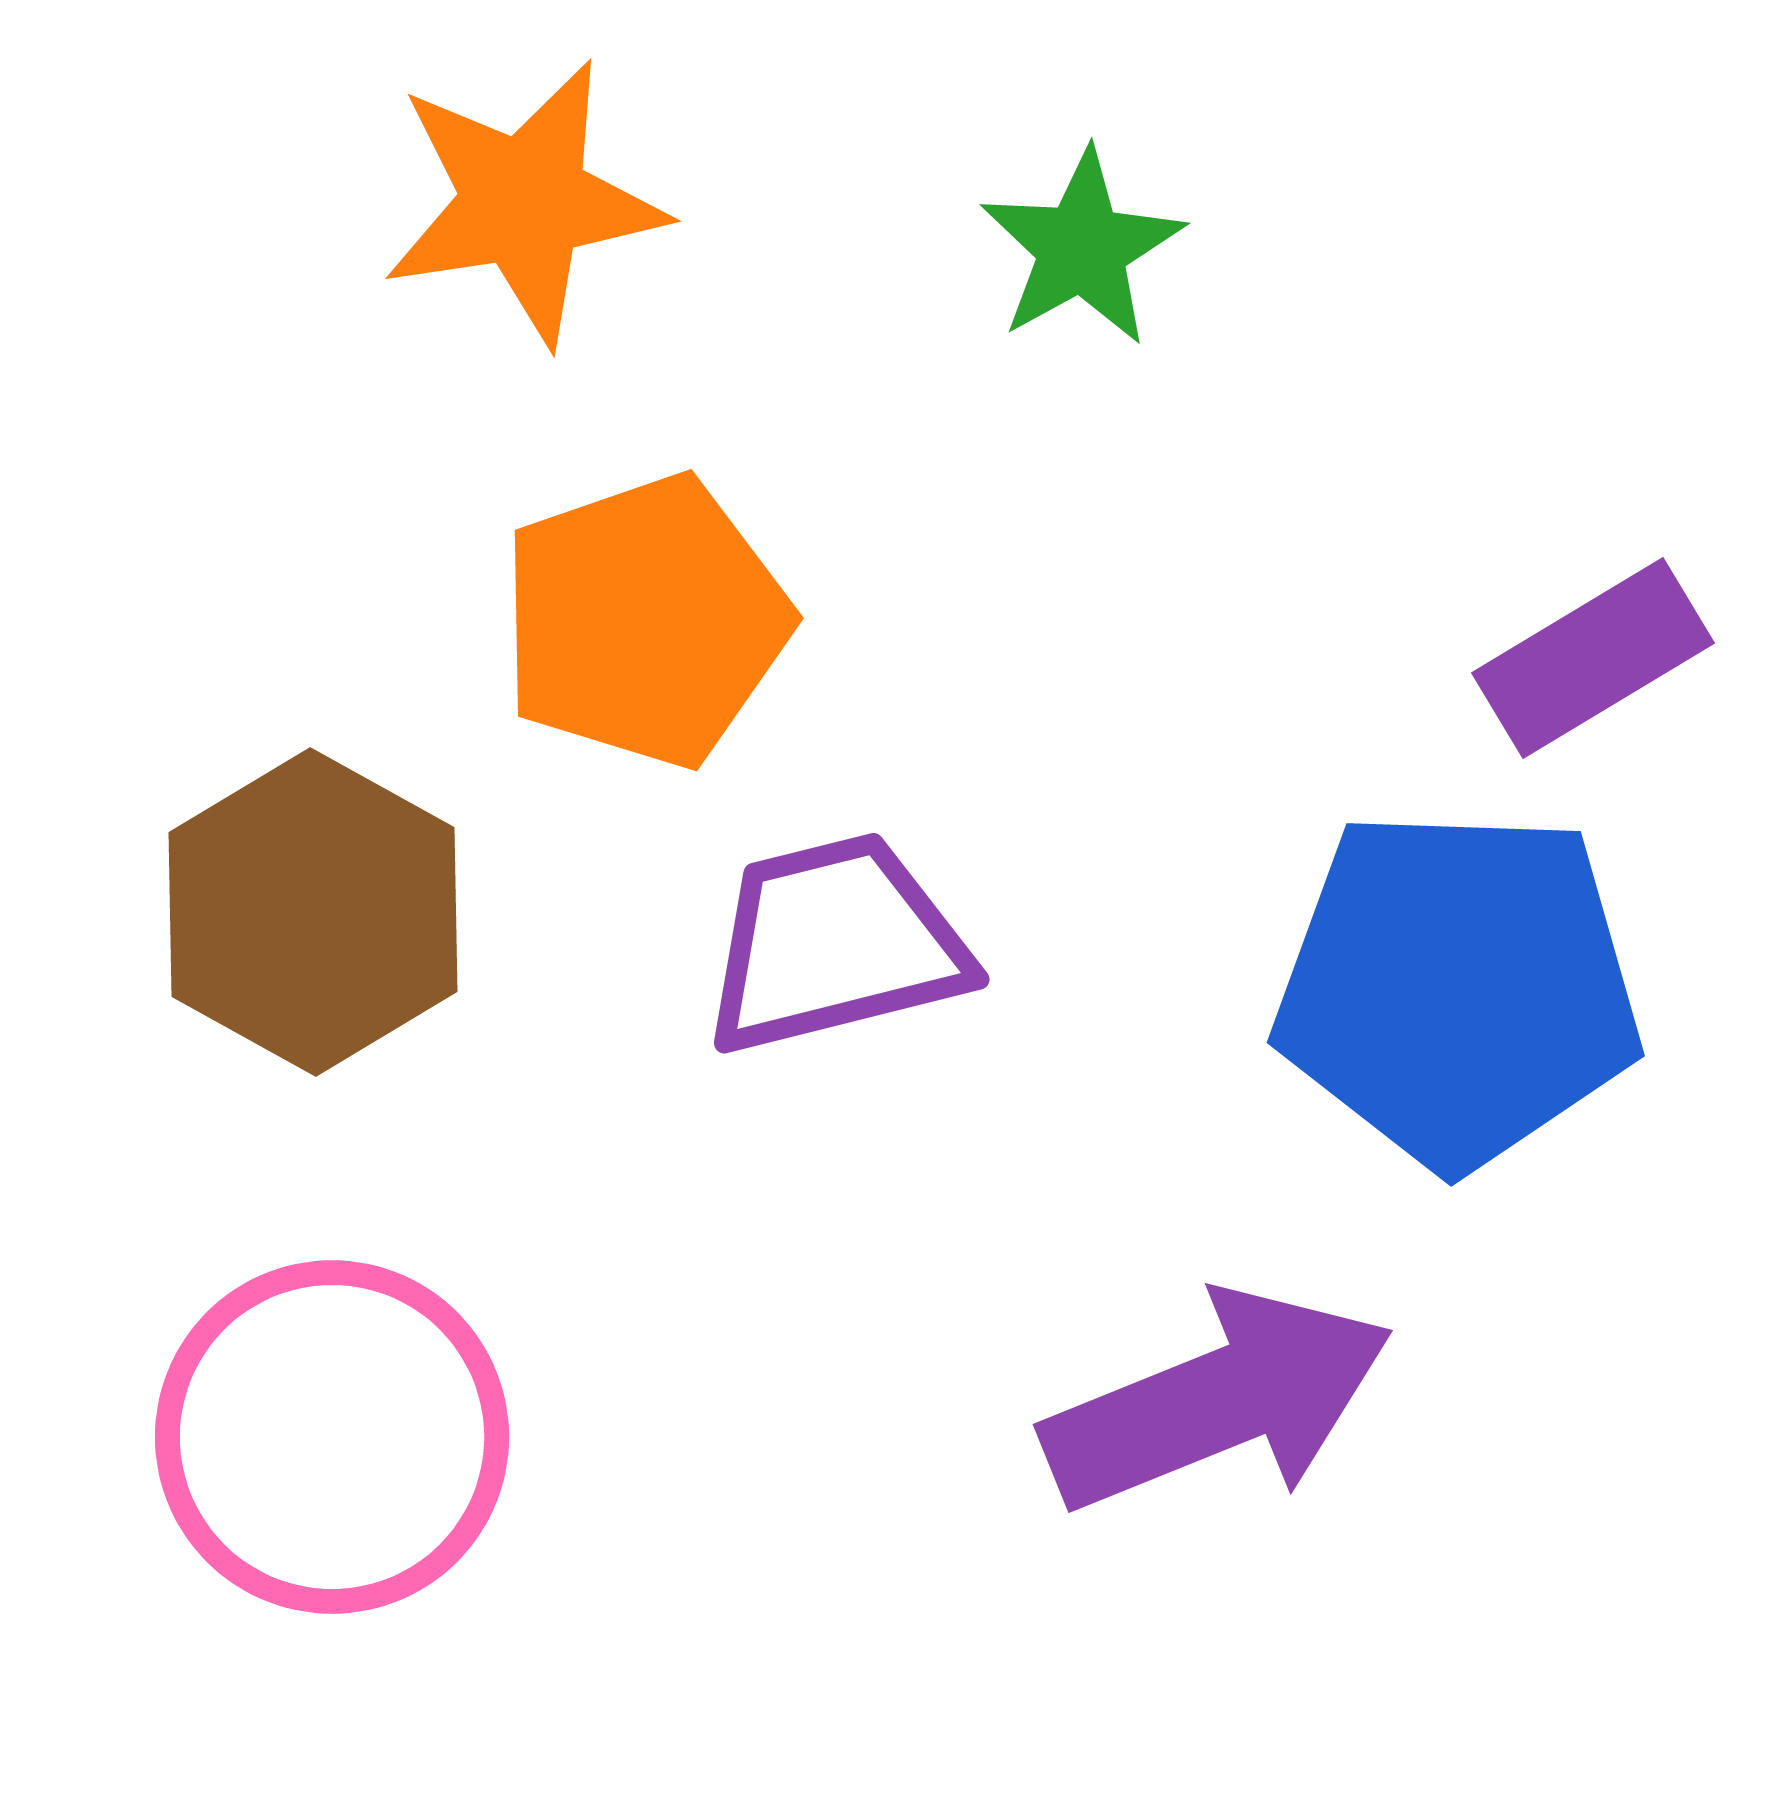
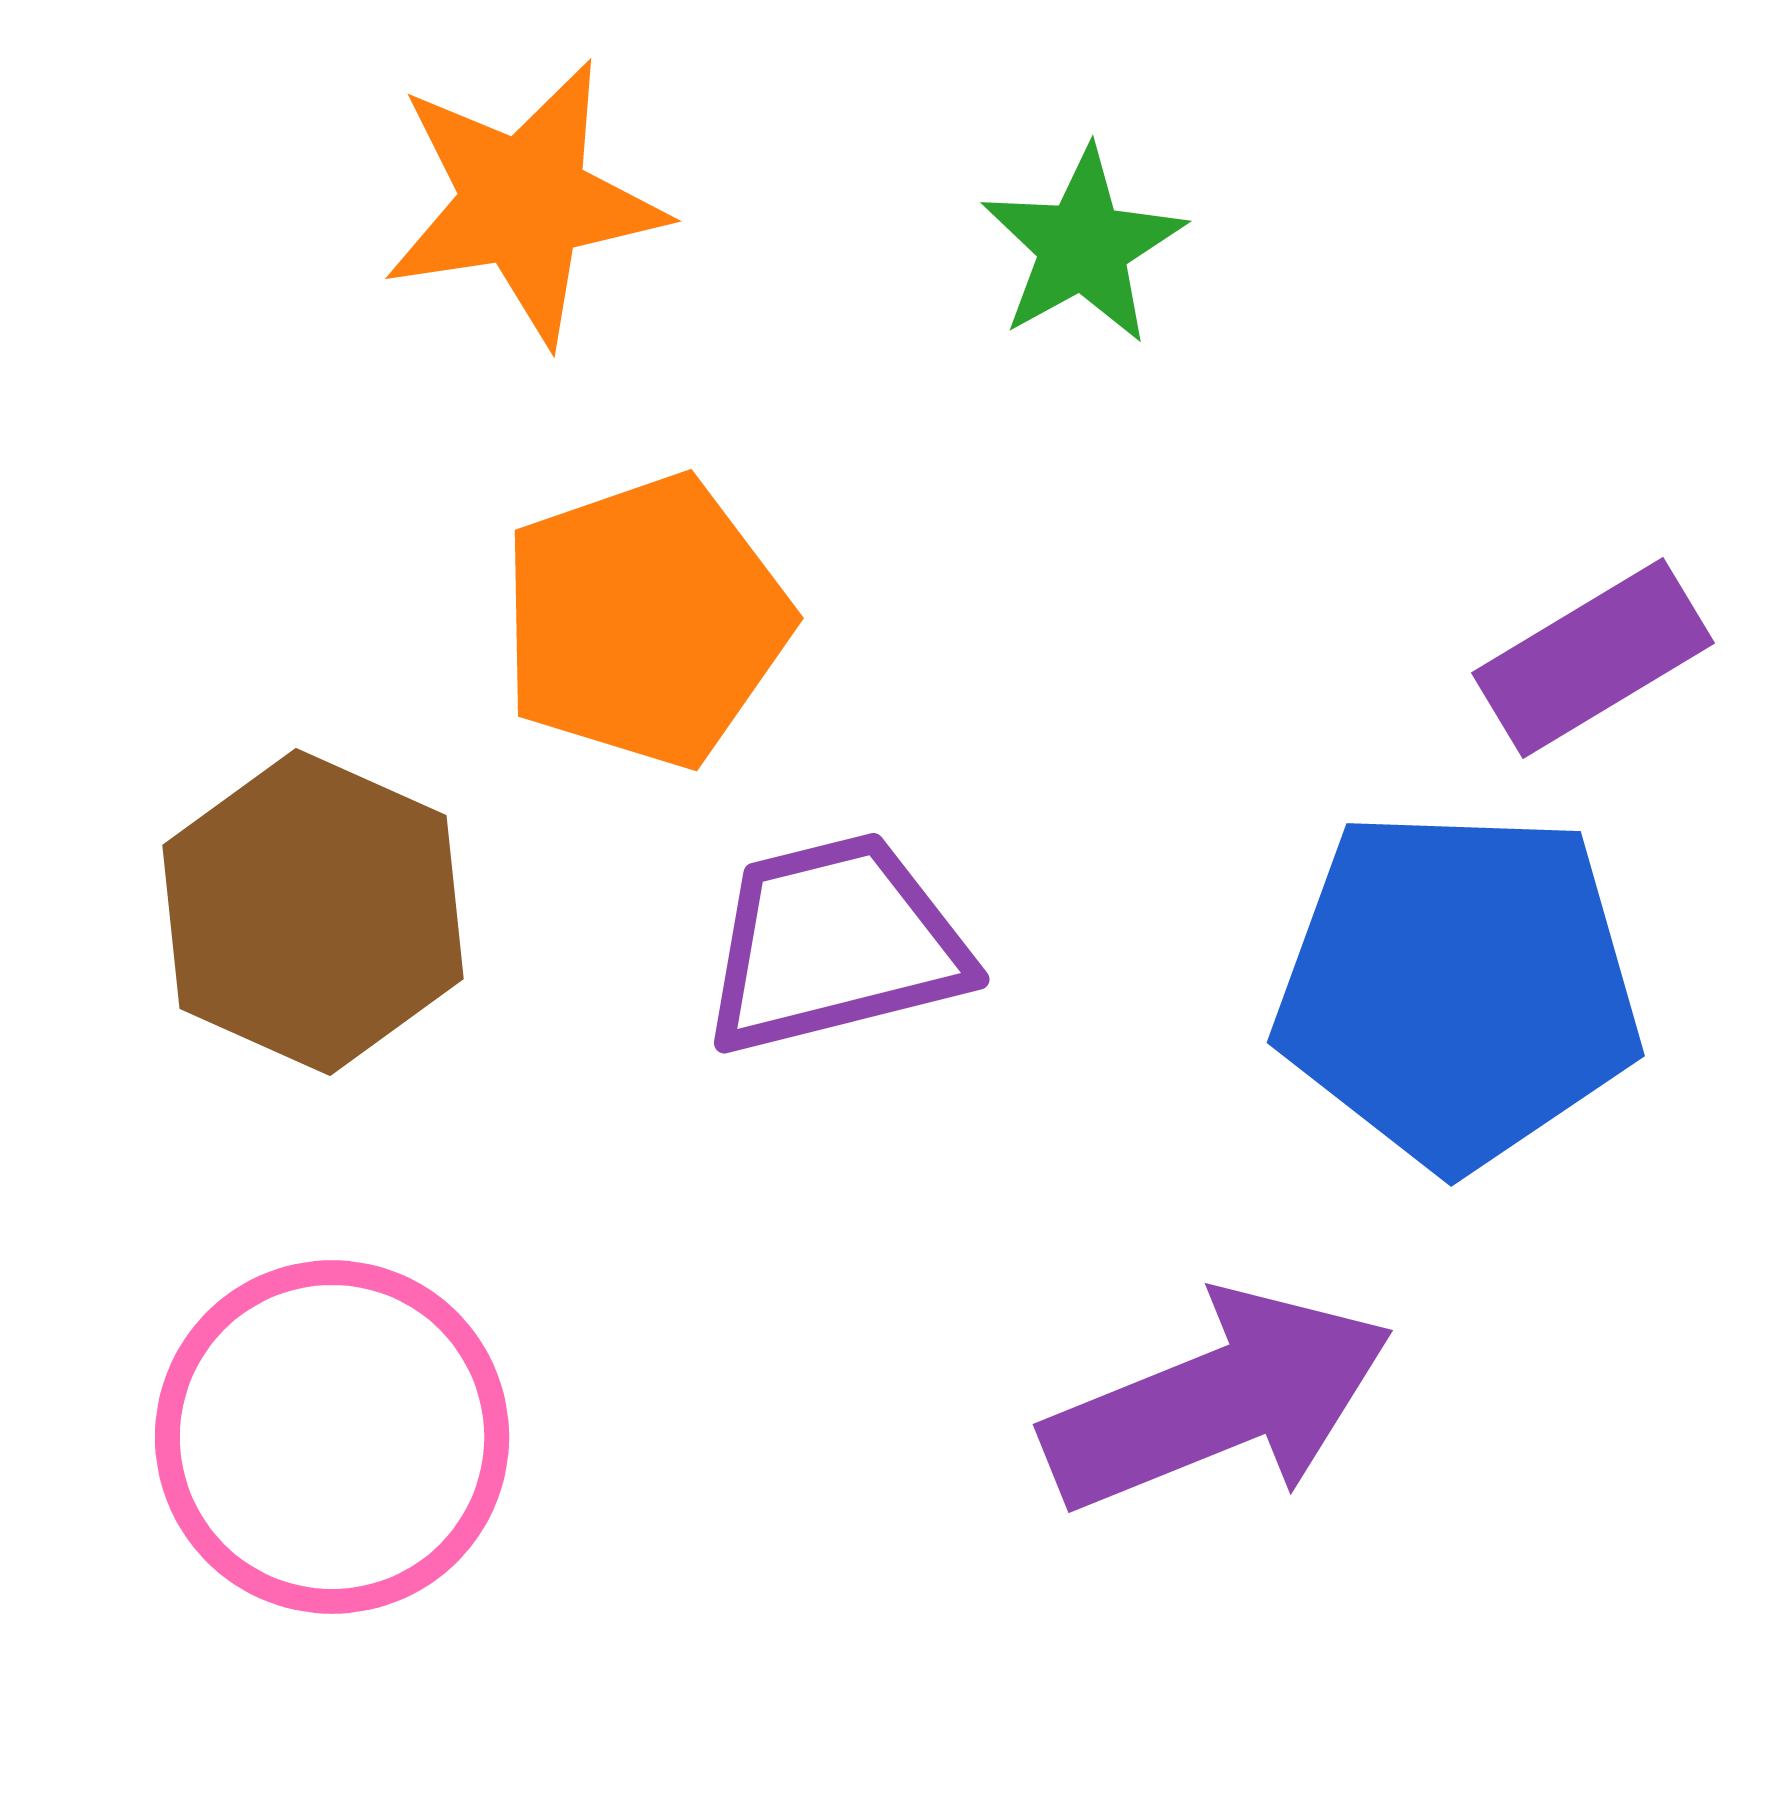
green star: moved 1 px right, 2 px up
brown hexagon: rotated 5 degrees counterclockwise
